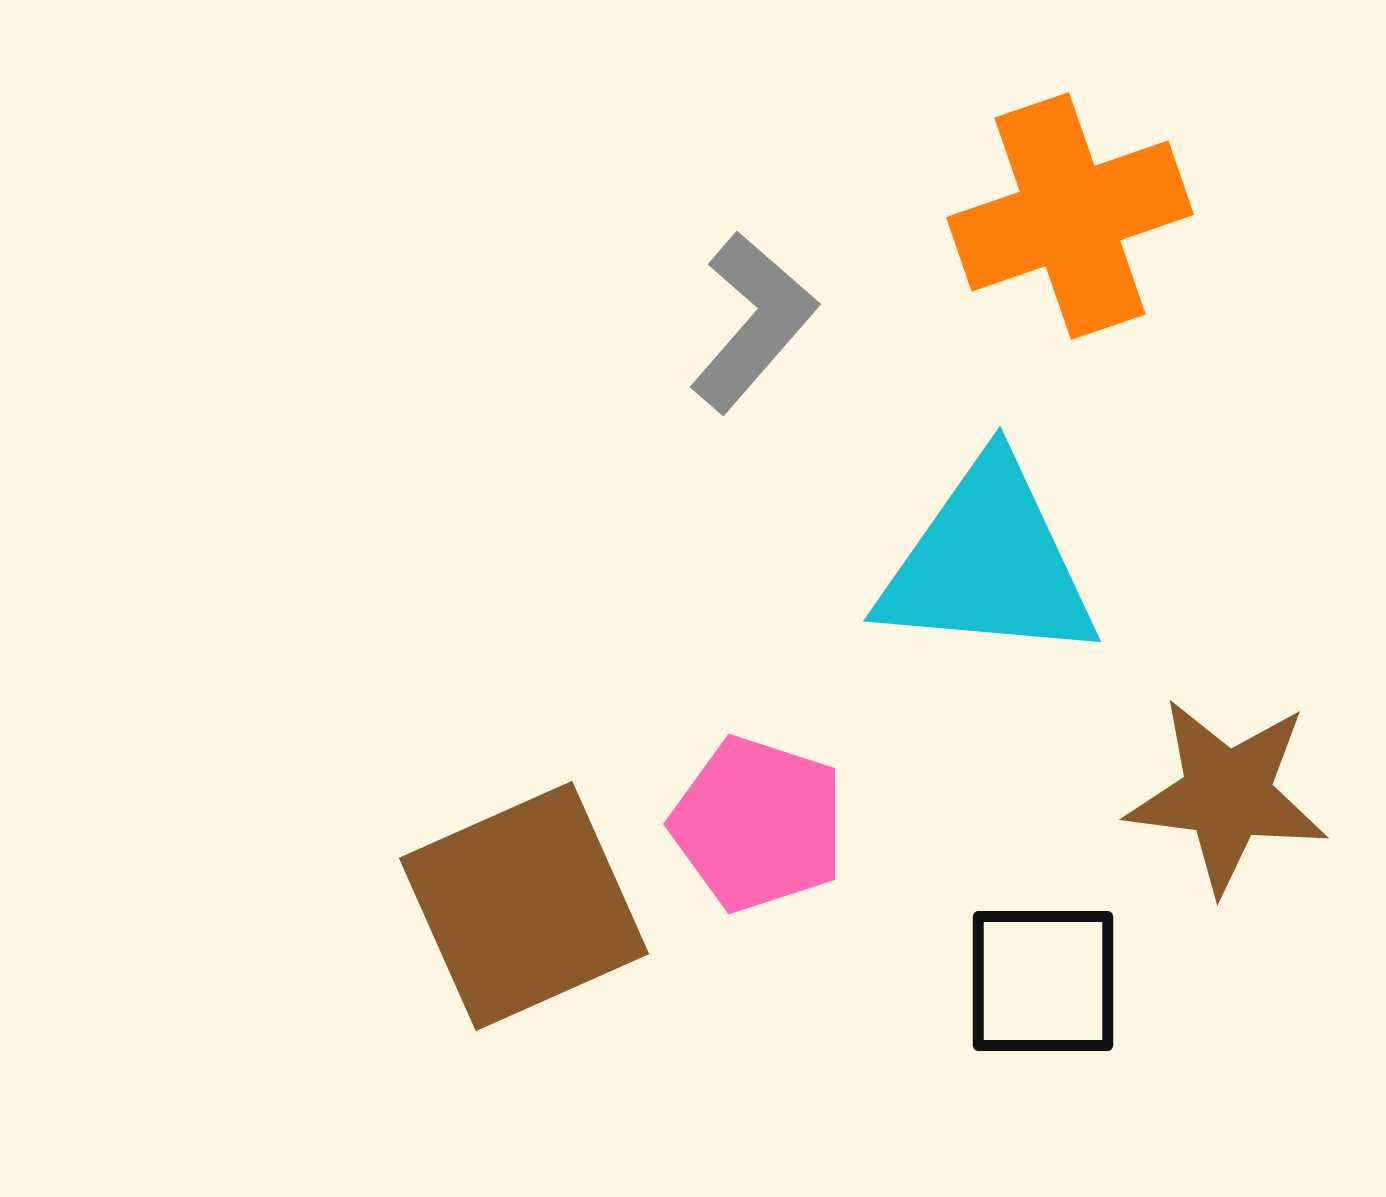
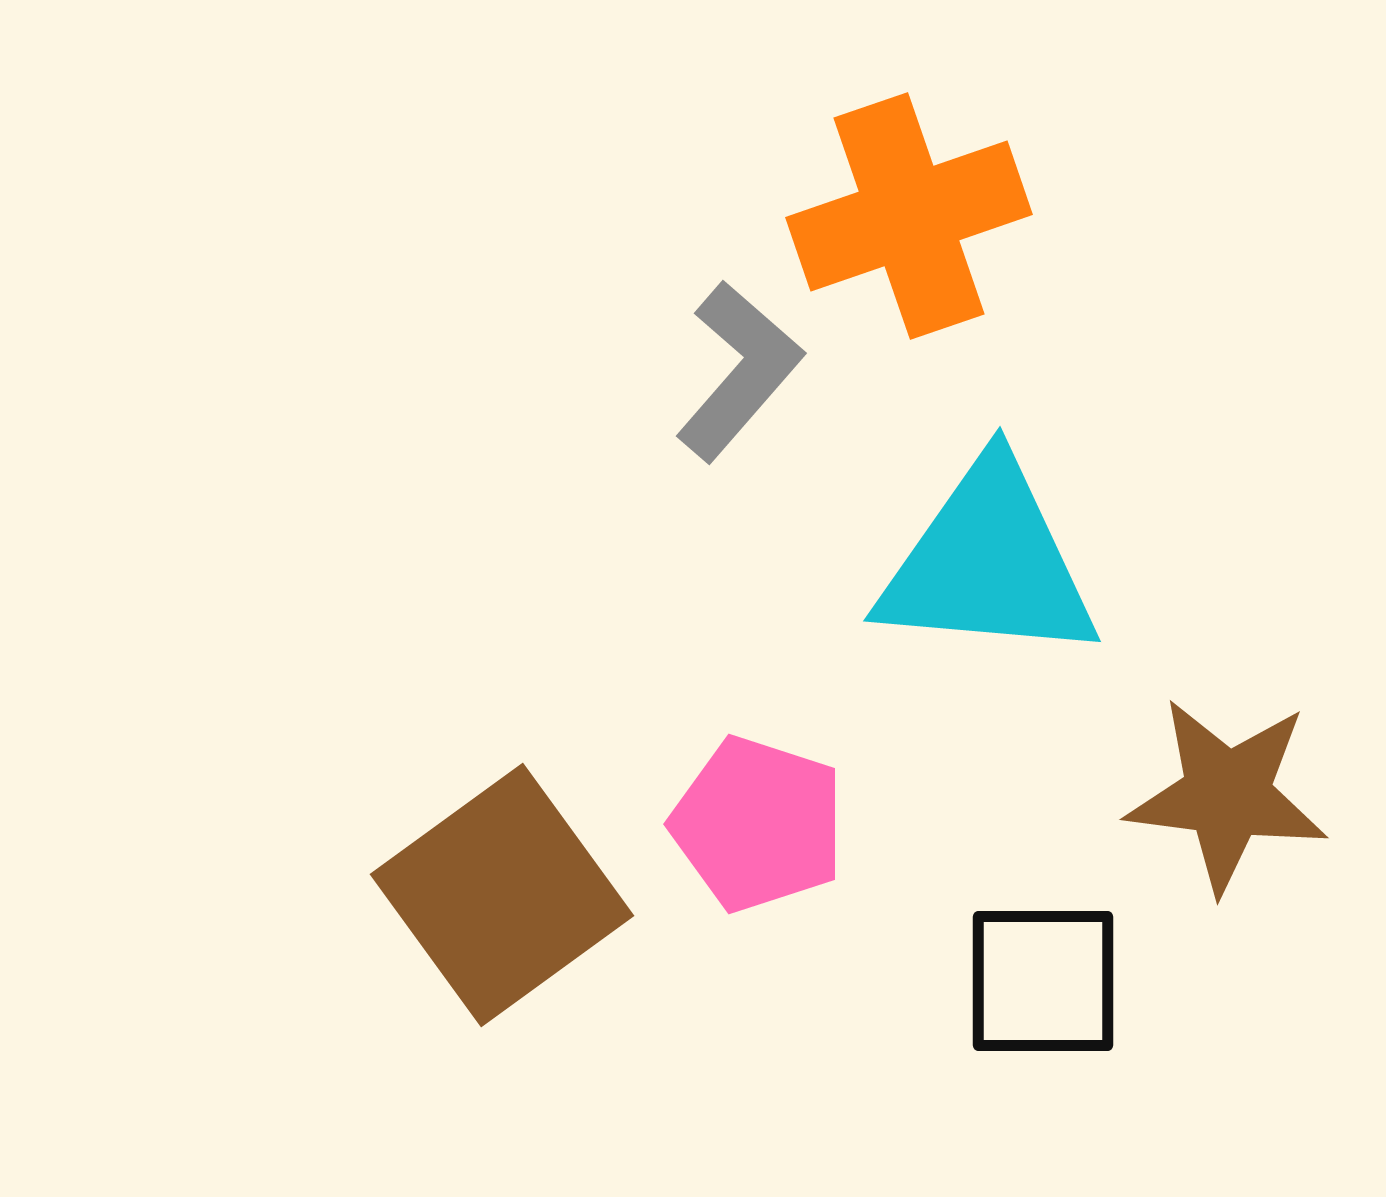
orange cross: moved 161 px left
gray L-shape: moved 14 px left, 49 px down
brown square: moved 22 px left, 11 px up; rotated 12 degrees counterclockwise
